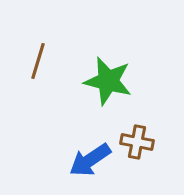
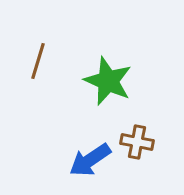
green star: rotated 9 degrees clockwise
